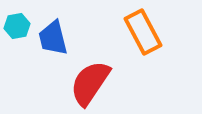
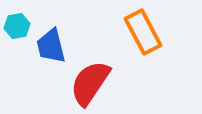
blue trapezoid: moved 2 px left, 8 px down
